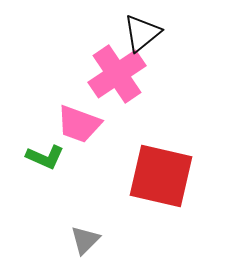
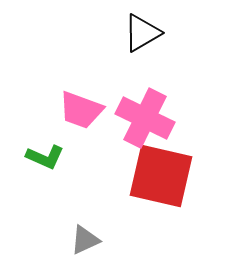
black triangle: rotated 9 degrees clockwise
pink cross: moved 28 px right, 44 px down; rotated 30 degrees counterclockwise
pink trapezoid: moved 2 px right, 14 px up
gray triangle: rotated 20 degrees clockwise
